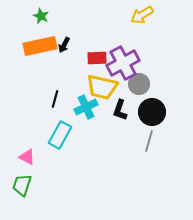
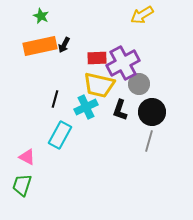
yellow trapezoid: moved 3 px left, 2 px up
